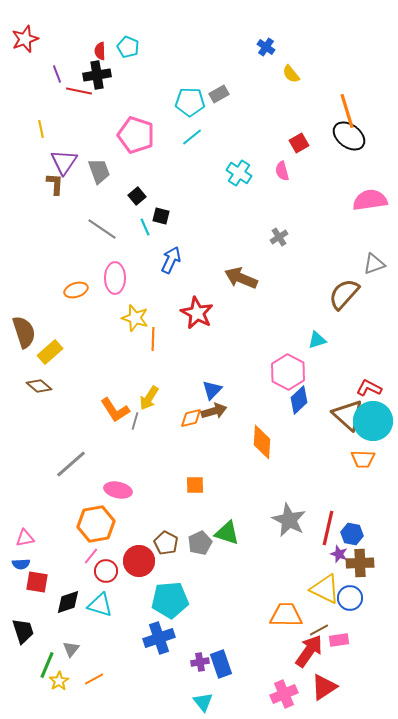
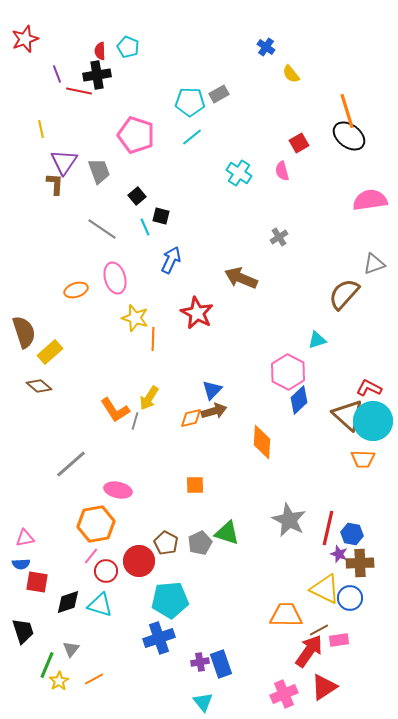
pink ellipse at (115, 278): rotated 16 degrees counterclockwise
